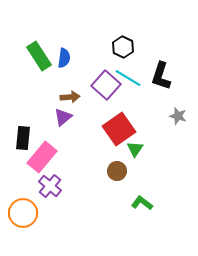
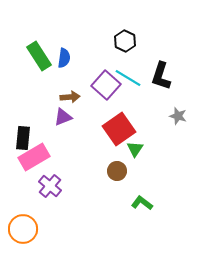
black hexagon: moved 2 px right, 6 px up
purple triangle: rotated 18 degrees clockwise
pink rectangle: moved 8 px left; rotated 20 degrees clockwise
orange circle: moved 16 px down
